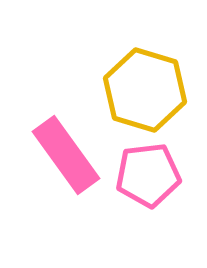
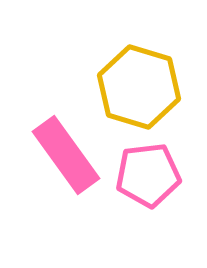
yellow hexagon: moved 6 px left, 3 px up
